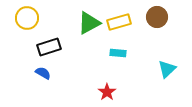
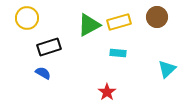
green triangle: moved 2 px down
